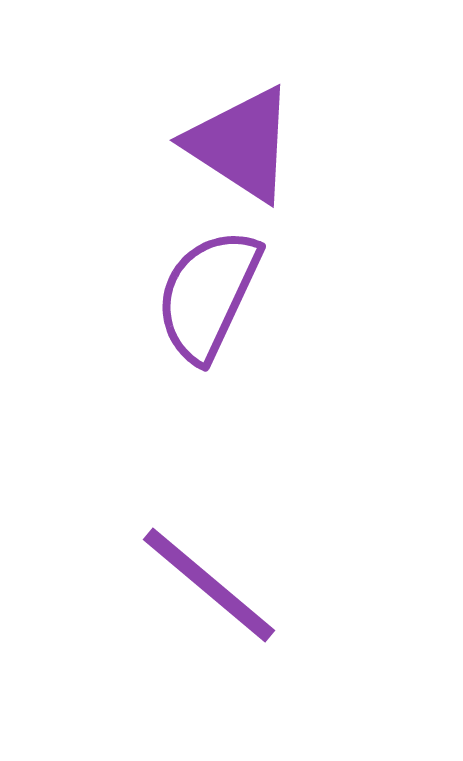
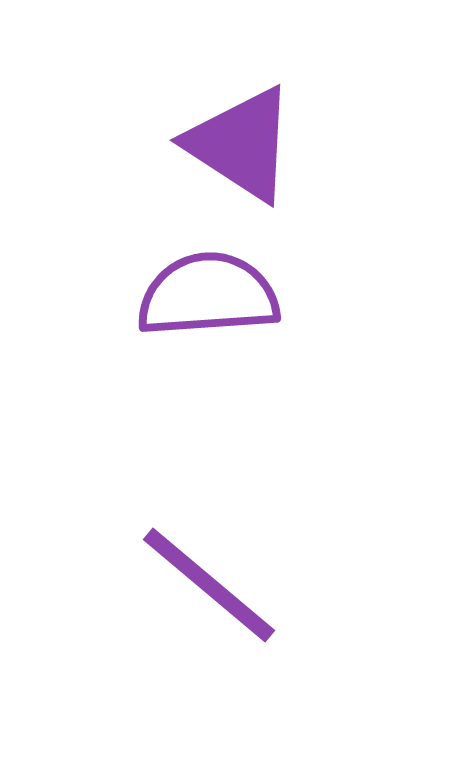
purple semicircle: rotated 61 degrees clockwise
